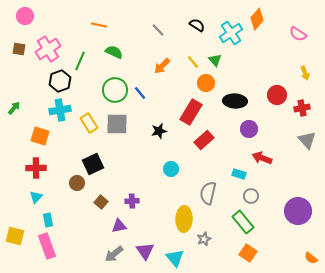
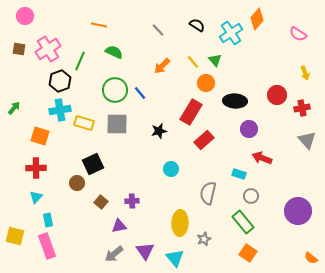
yellow rectangle at (89, 123): moved 5 px left; rotated 42 degrees counterclockwise
yellow ellipse at (184, 219): moved 4 px left, 4 px down
